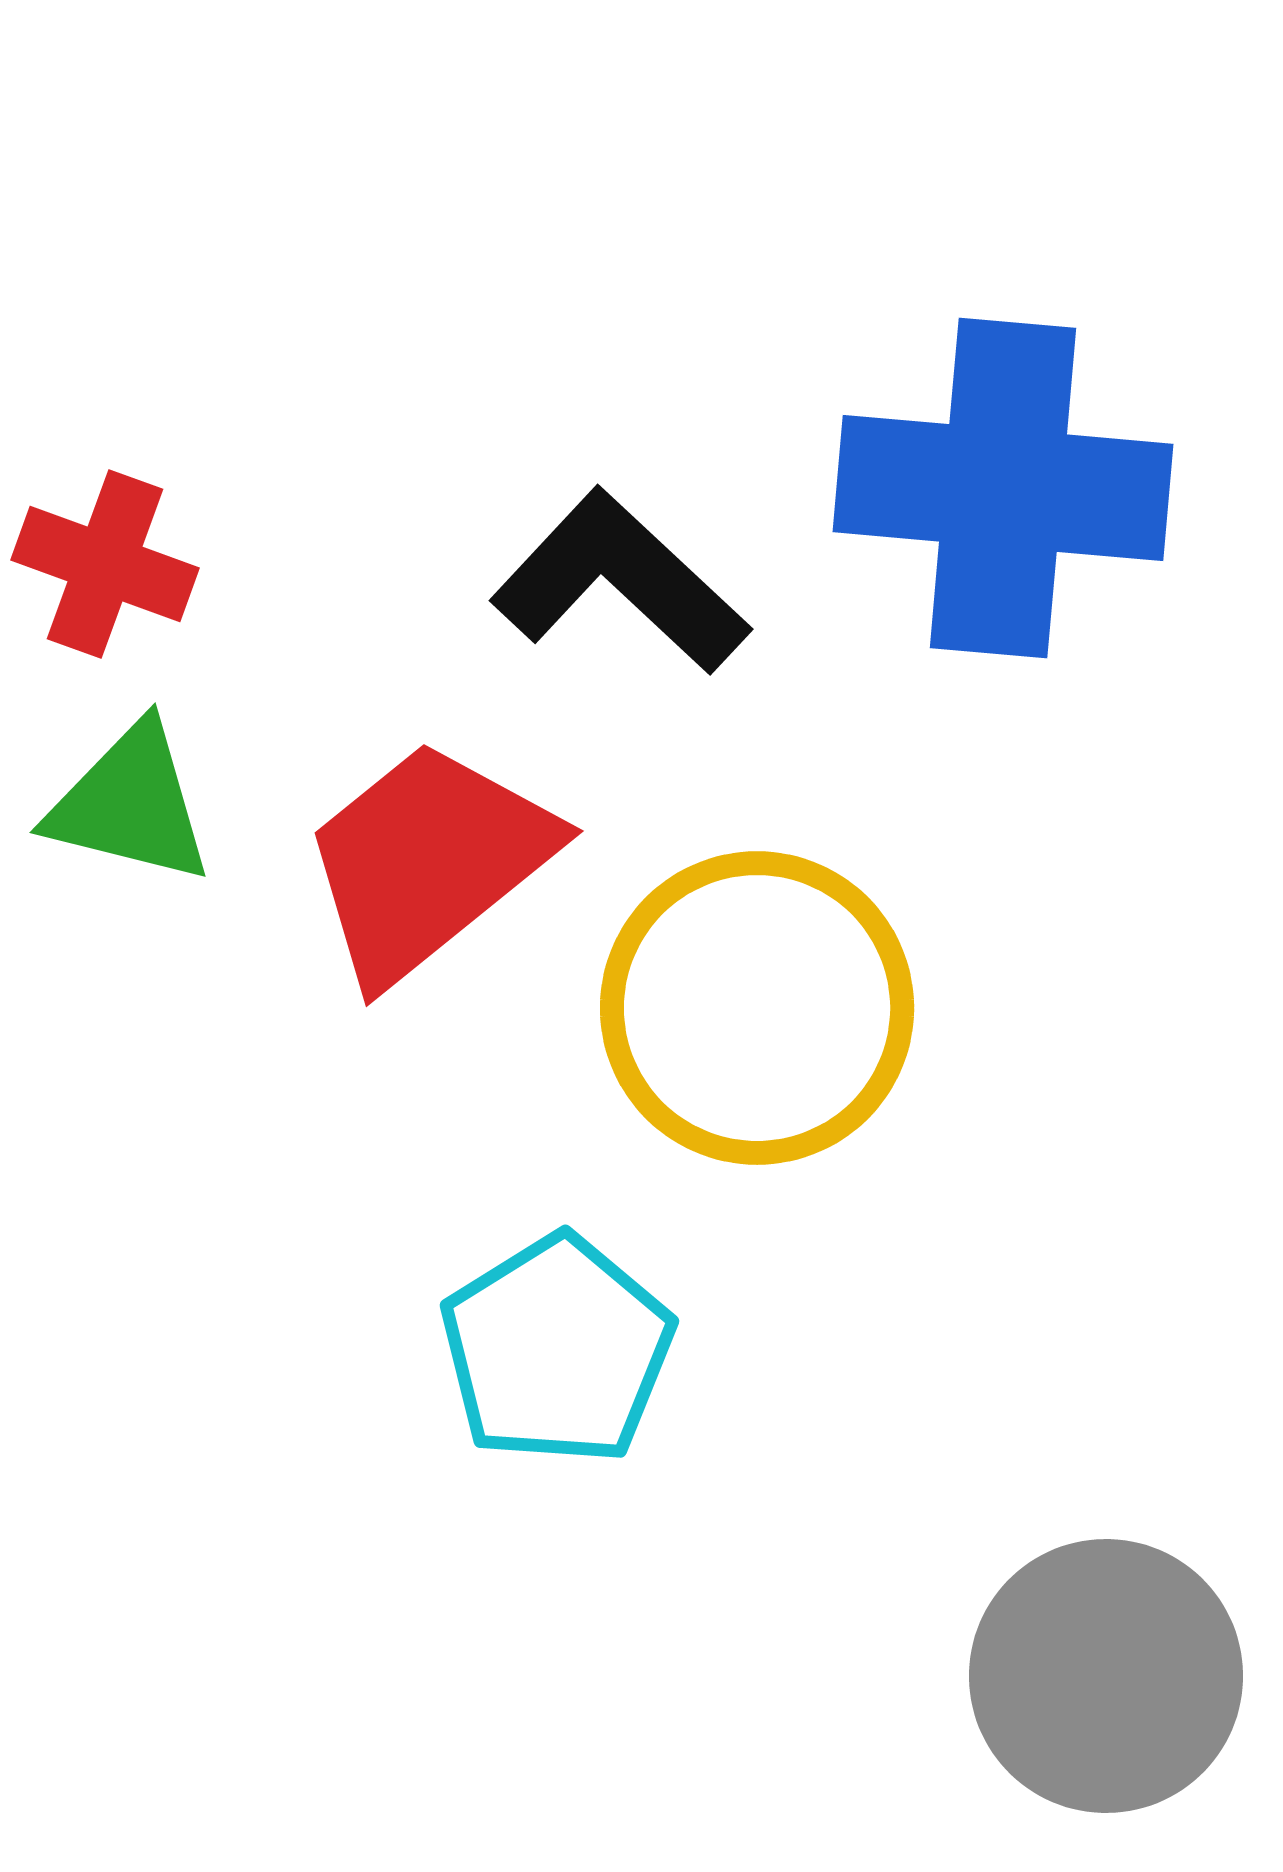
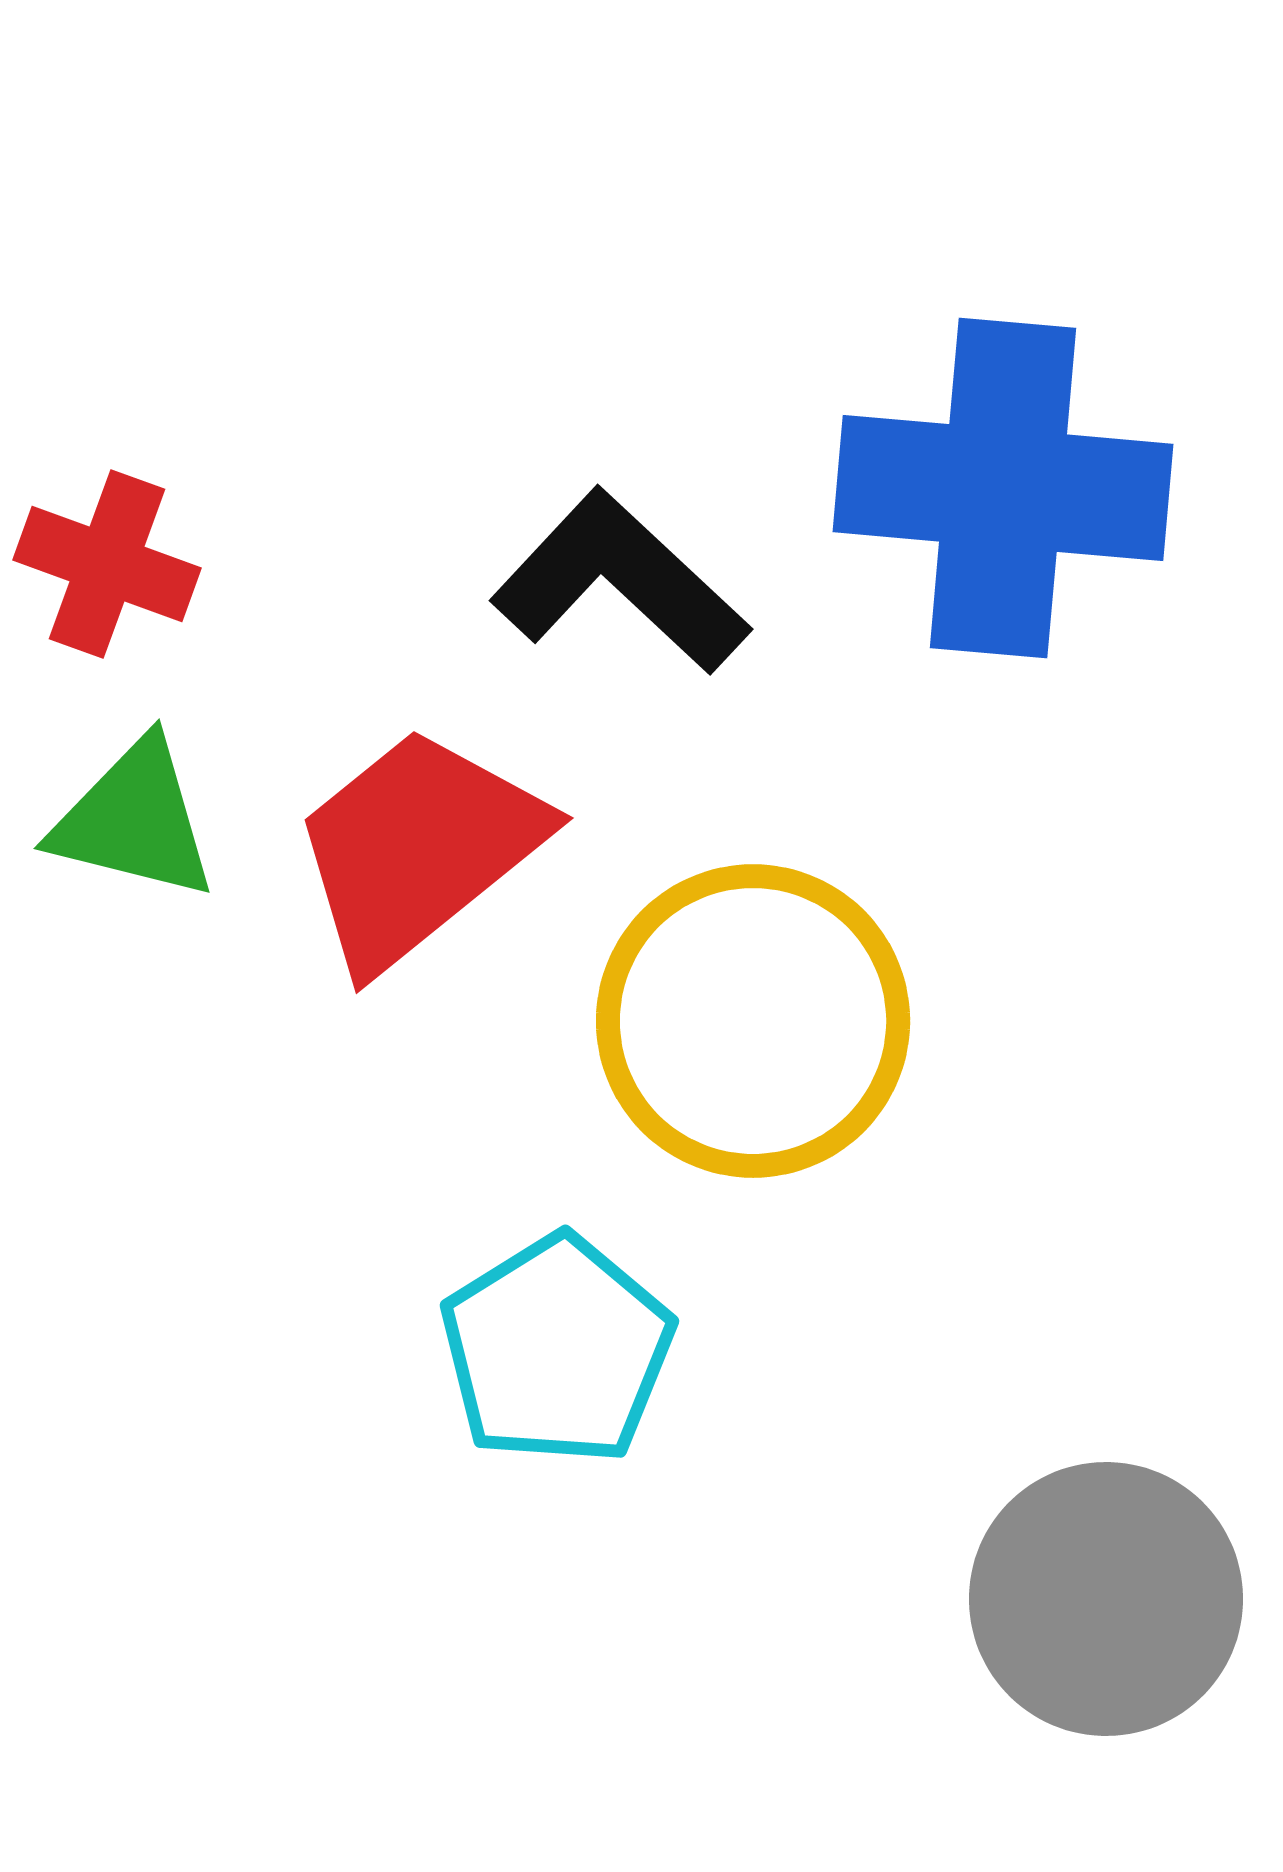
red cross: moved 2 px right
green triangle: moved 4 px right, 16 px down
red trapezoid: moved 10 px left, 13 px up
yellow circle: moved 4 px left, 13 px down
gray circle: moved 77 px up
